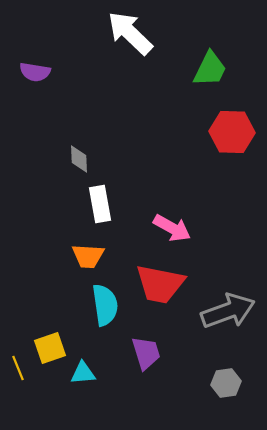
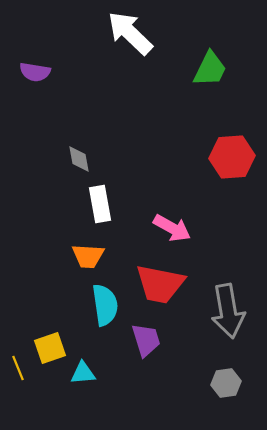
red hexagon: moved 25 px down; rotated 6 degrees counterclockwise
gray diamond: rotated 8 degrees counterclockwise
gray arrow: rotated 100 degrees clockwise
purple trapezoid: moved 13 px up
